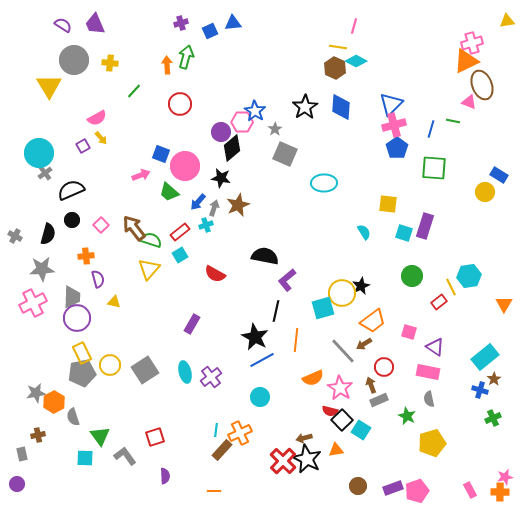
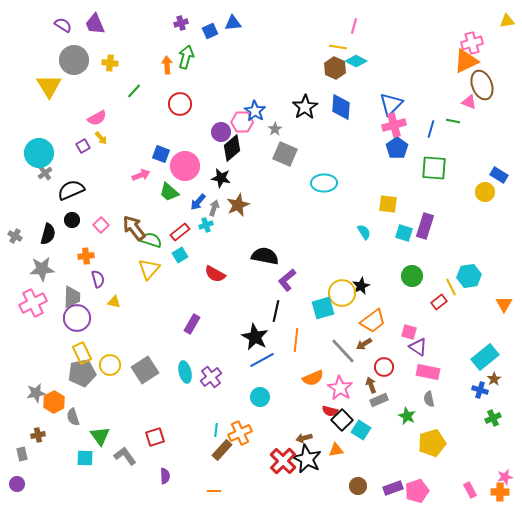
purple triangle at (435, 347): moved 17 px left
